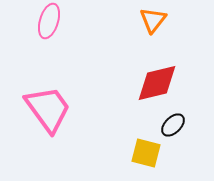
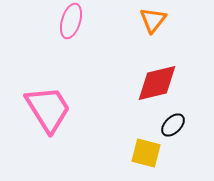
pink ellipse: moved 22 px right
pink trapezoid: rotated 4 degrees clockwise
